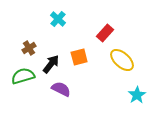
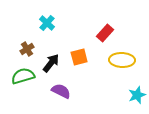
cyan cross: moved 11 px left, 4 px down
brown cross: moved 2 px left, 1 px down
yellow ellipse: rotated 40 degrees counterclockwise
black arrow: moved 1 px up
purple semicircle: moved 2 px down
cyan star: rotated 12 degrees clockwise
